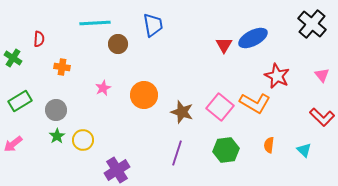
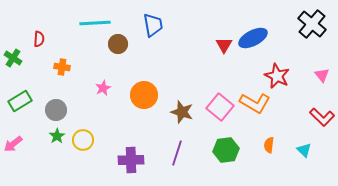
purple cross: moved 14 px right, 10 px up; rotated 30 degrees clockwise
